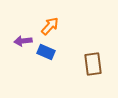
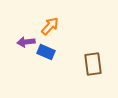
purple arrow: moved 3 px right, 1 px down
